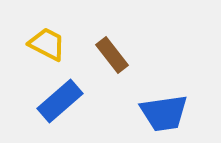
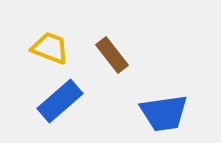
yellow trapezoid: moved 3 px right, 4 px down; rotated 6 degrees counterclockwise
